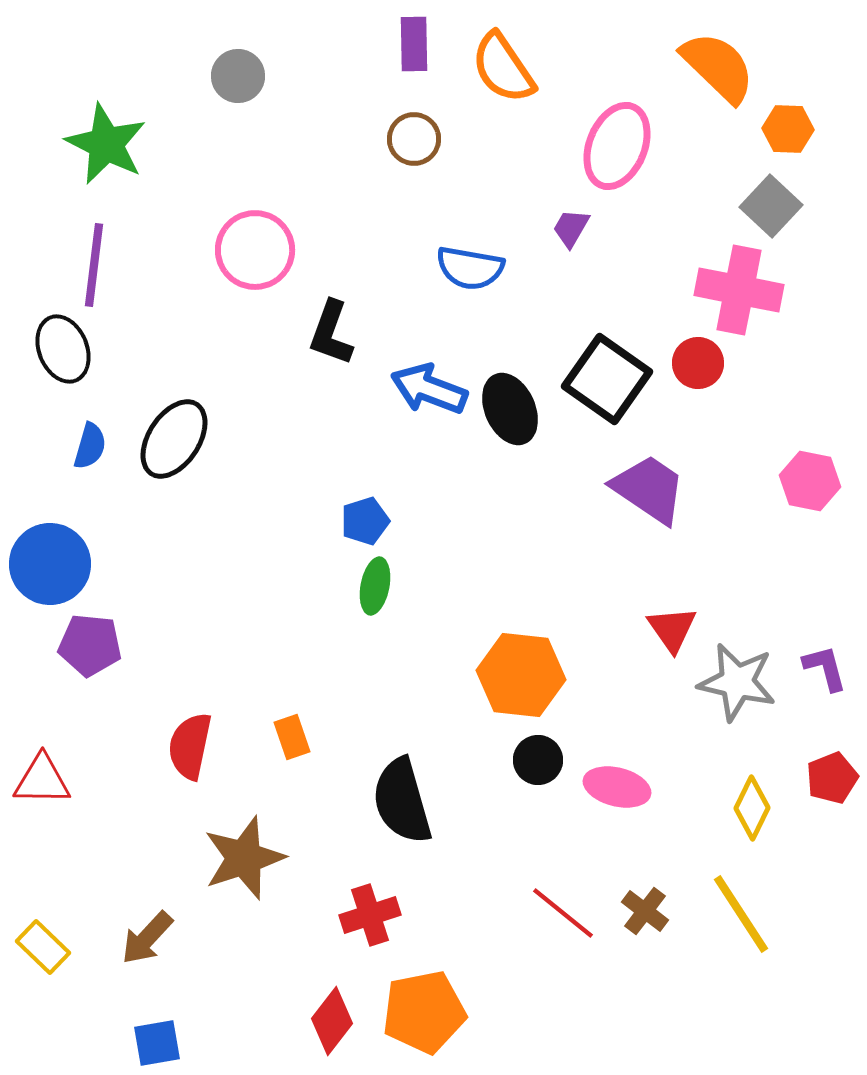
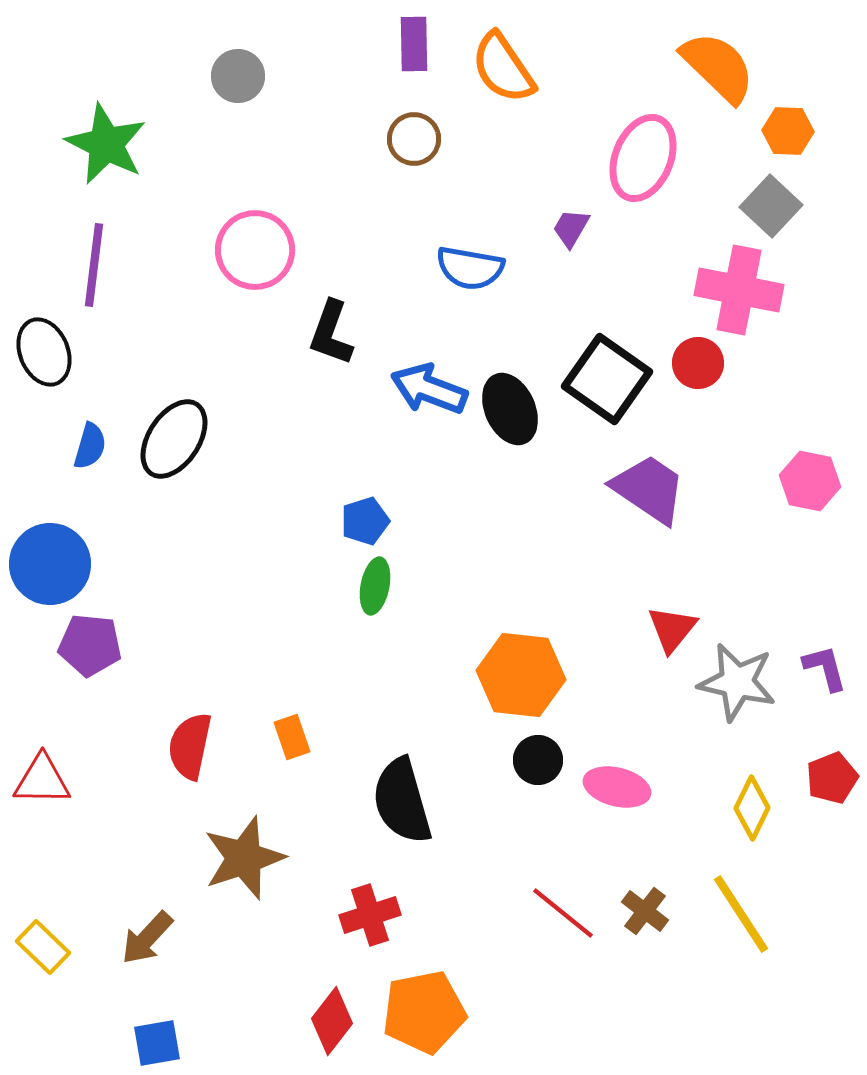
orange hexagon at (788, 129): moved 2 px down
pink ellipse at (617, 146): moved 26 px right, 12 px down
black ellipse at (63, 349): moved 19 px left, 3 px down
red triangle at (672, 629): rotated 14 degrees clockwise
